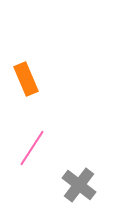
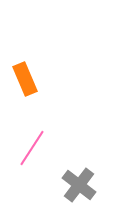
orange rectangle: moved 1 px left
